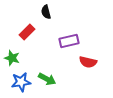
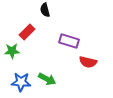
black semicircle: moved 1 px left, 2 px up
purple rectangle: rotated 30 degrees clockwise
green star: moved 7 px up; rotated 21 degrees counterclockwise
blue star: rotated 12 degrees clockwise
